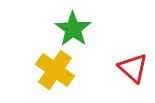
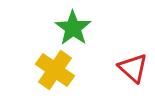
green star: moved 1 px up
